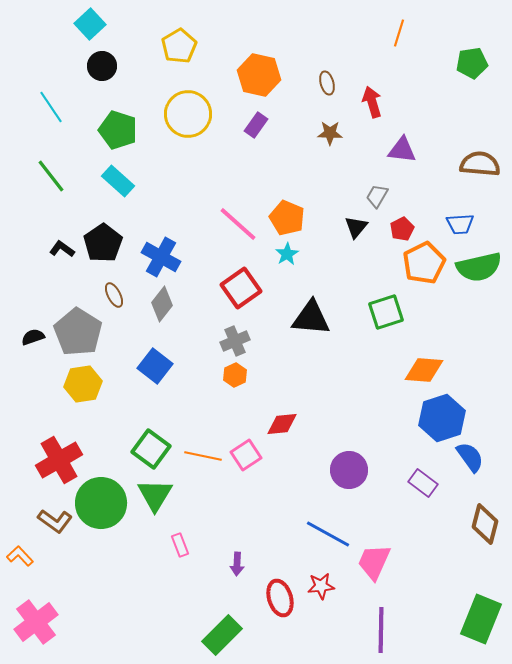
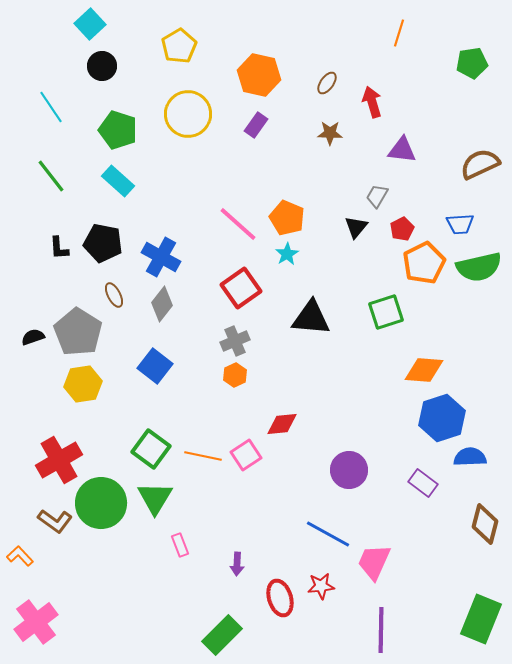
brown ellipse at (327, 83): rotated 50 degrees clockwise
brown semicircle at (480, 164): rotated 30 degrees counterclockwise
black pentagon at (103, 243): rotated 27 degrees counterclockwise
black L-shape at (62, 249): moved 3 px left, 1 px up; rotated 130 degrees counterclockwise
blue semicircle at (470, 457): rotated 56 degrees counterclockwise
green triangle at (155, 495): moved 3 px down
